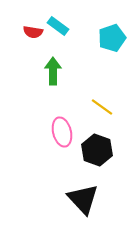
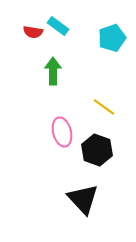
yellow line: moved 2 px right
